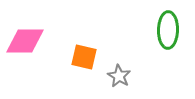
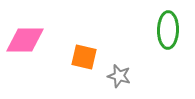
pink diamond: moved 1 px up
gray star: rotated 15 degrees counterclockwise
